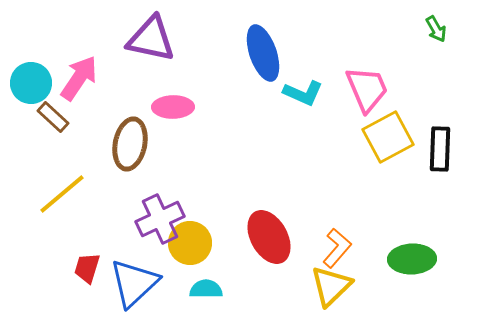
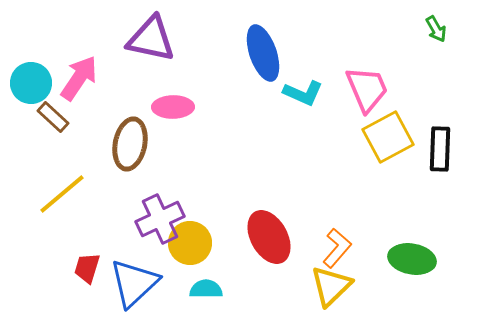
green ellipse: rotated 12 degrees clockwise
